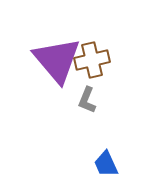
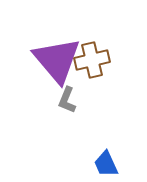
gray L-shape: moved 20 px left
